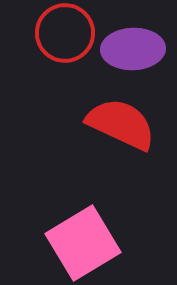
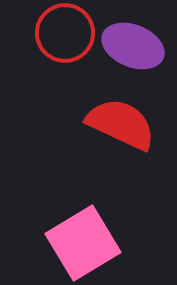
purple ellipse: moved 3 px up; rotated 24 degrees clockwise
